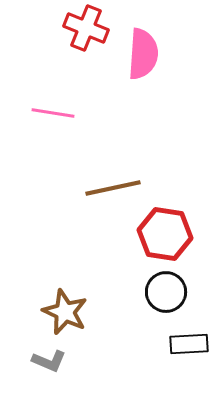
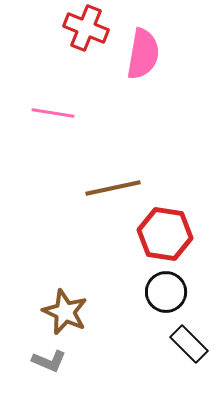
pink semicircle: rotated 6 degrees clockwise
black rectangle: rotated 48 degrees clockwise
